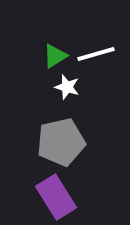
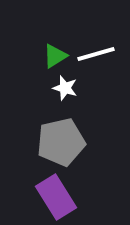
white star: moved 2 px left, 1 px down
